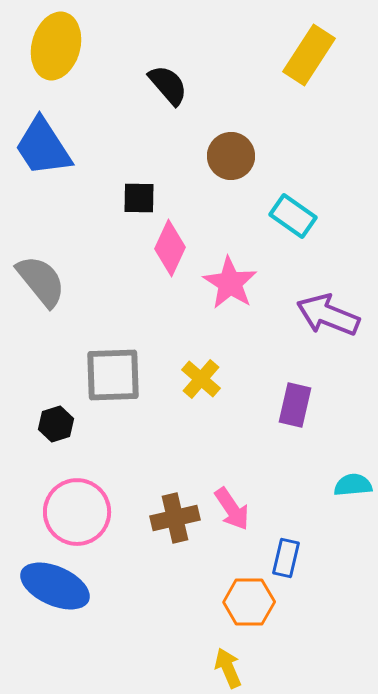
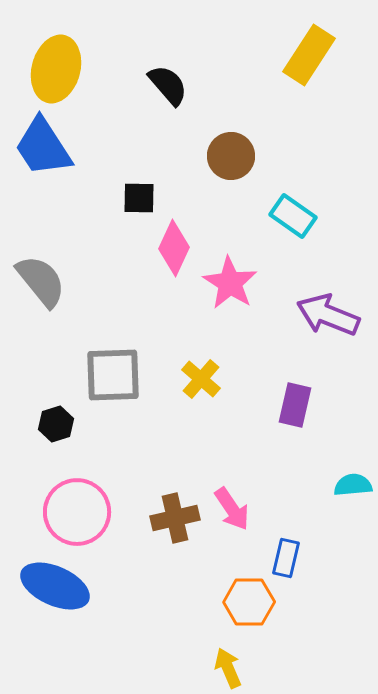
yellow ellipse: moved 23 px down
pink diamond: moved 4 px right
